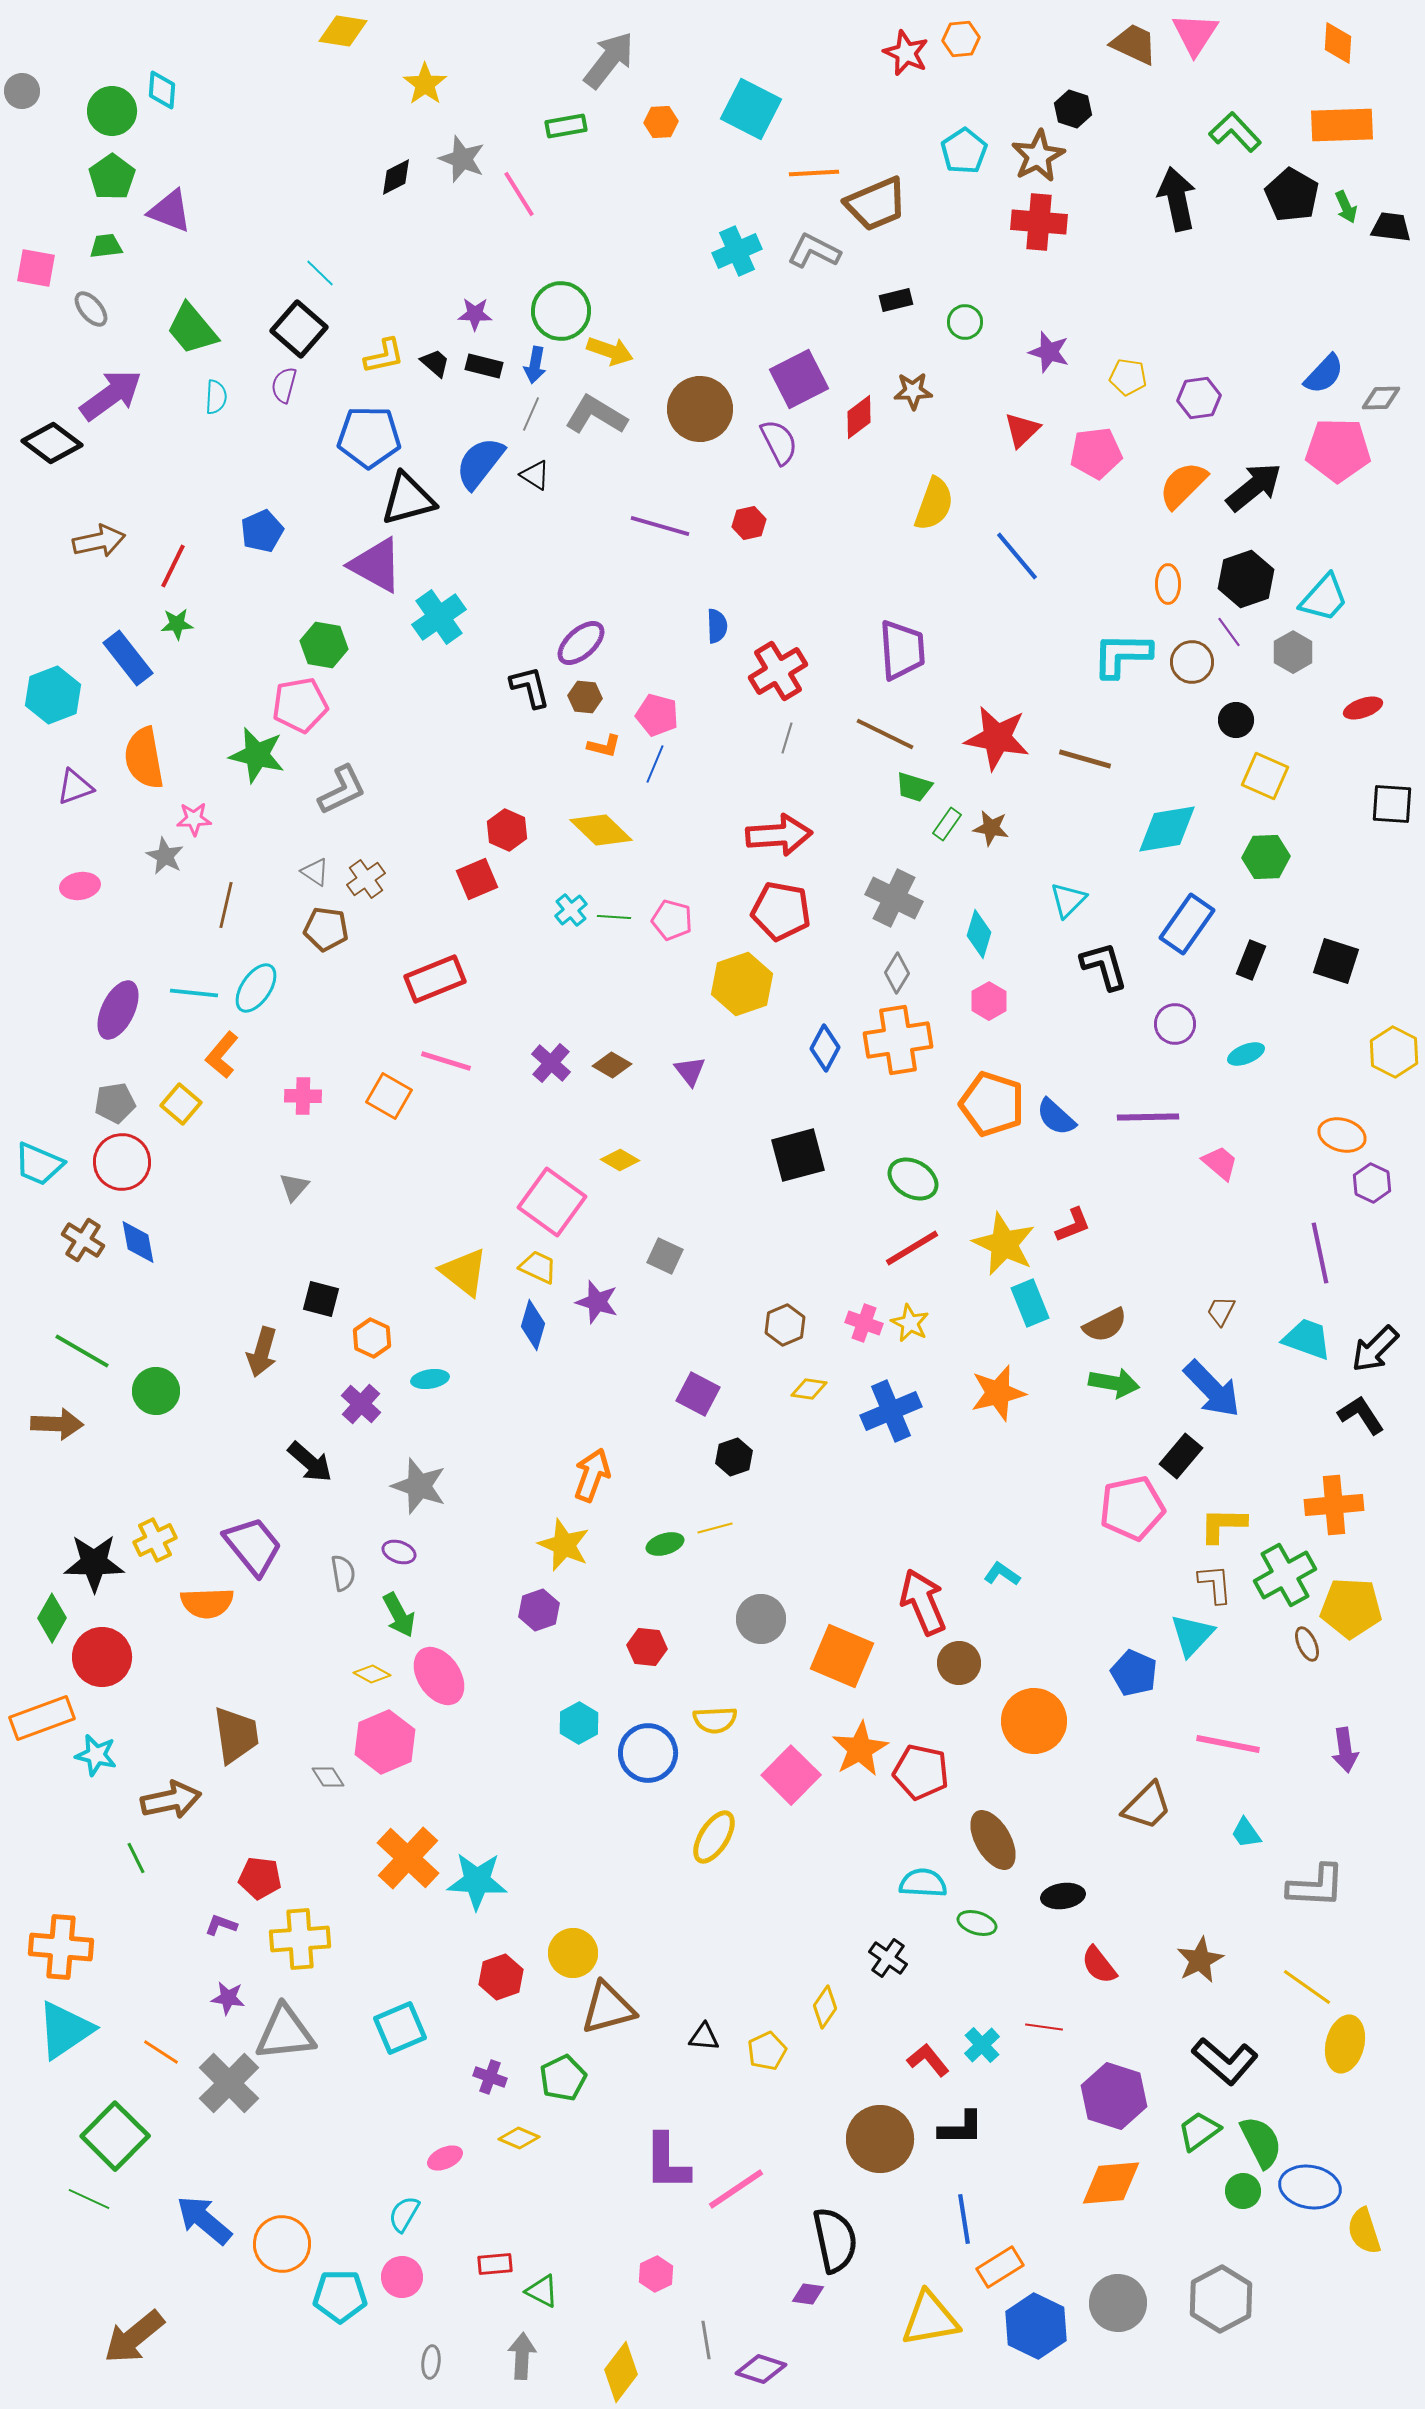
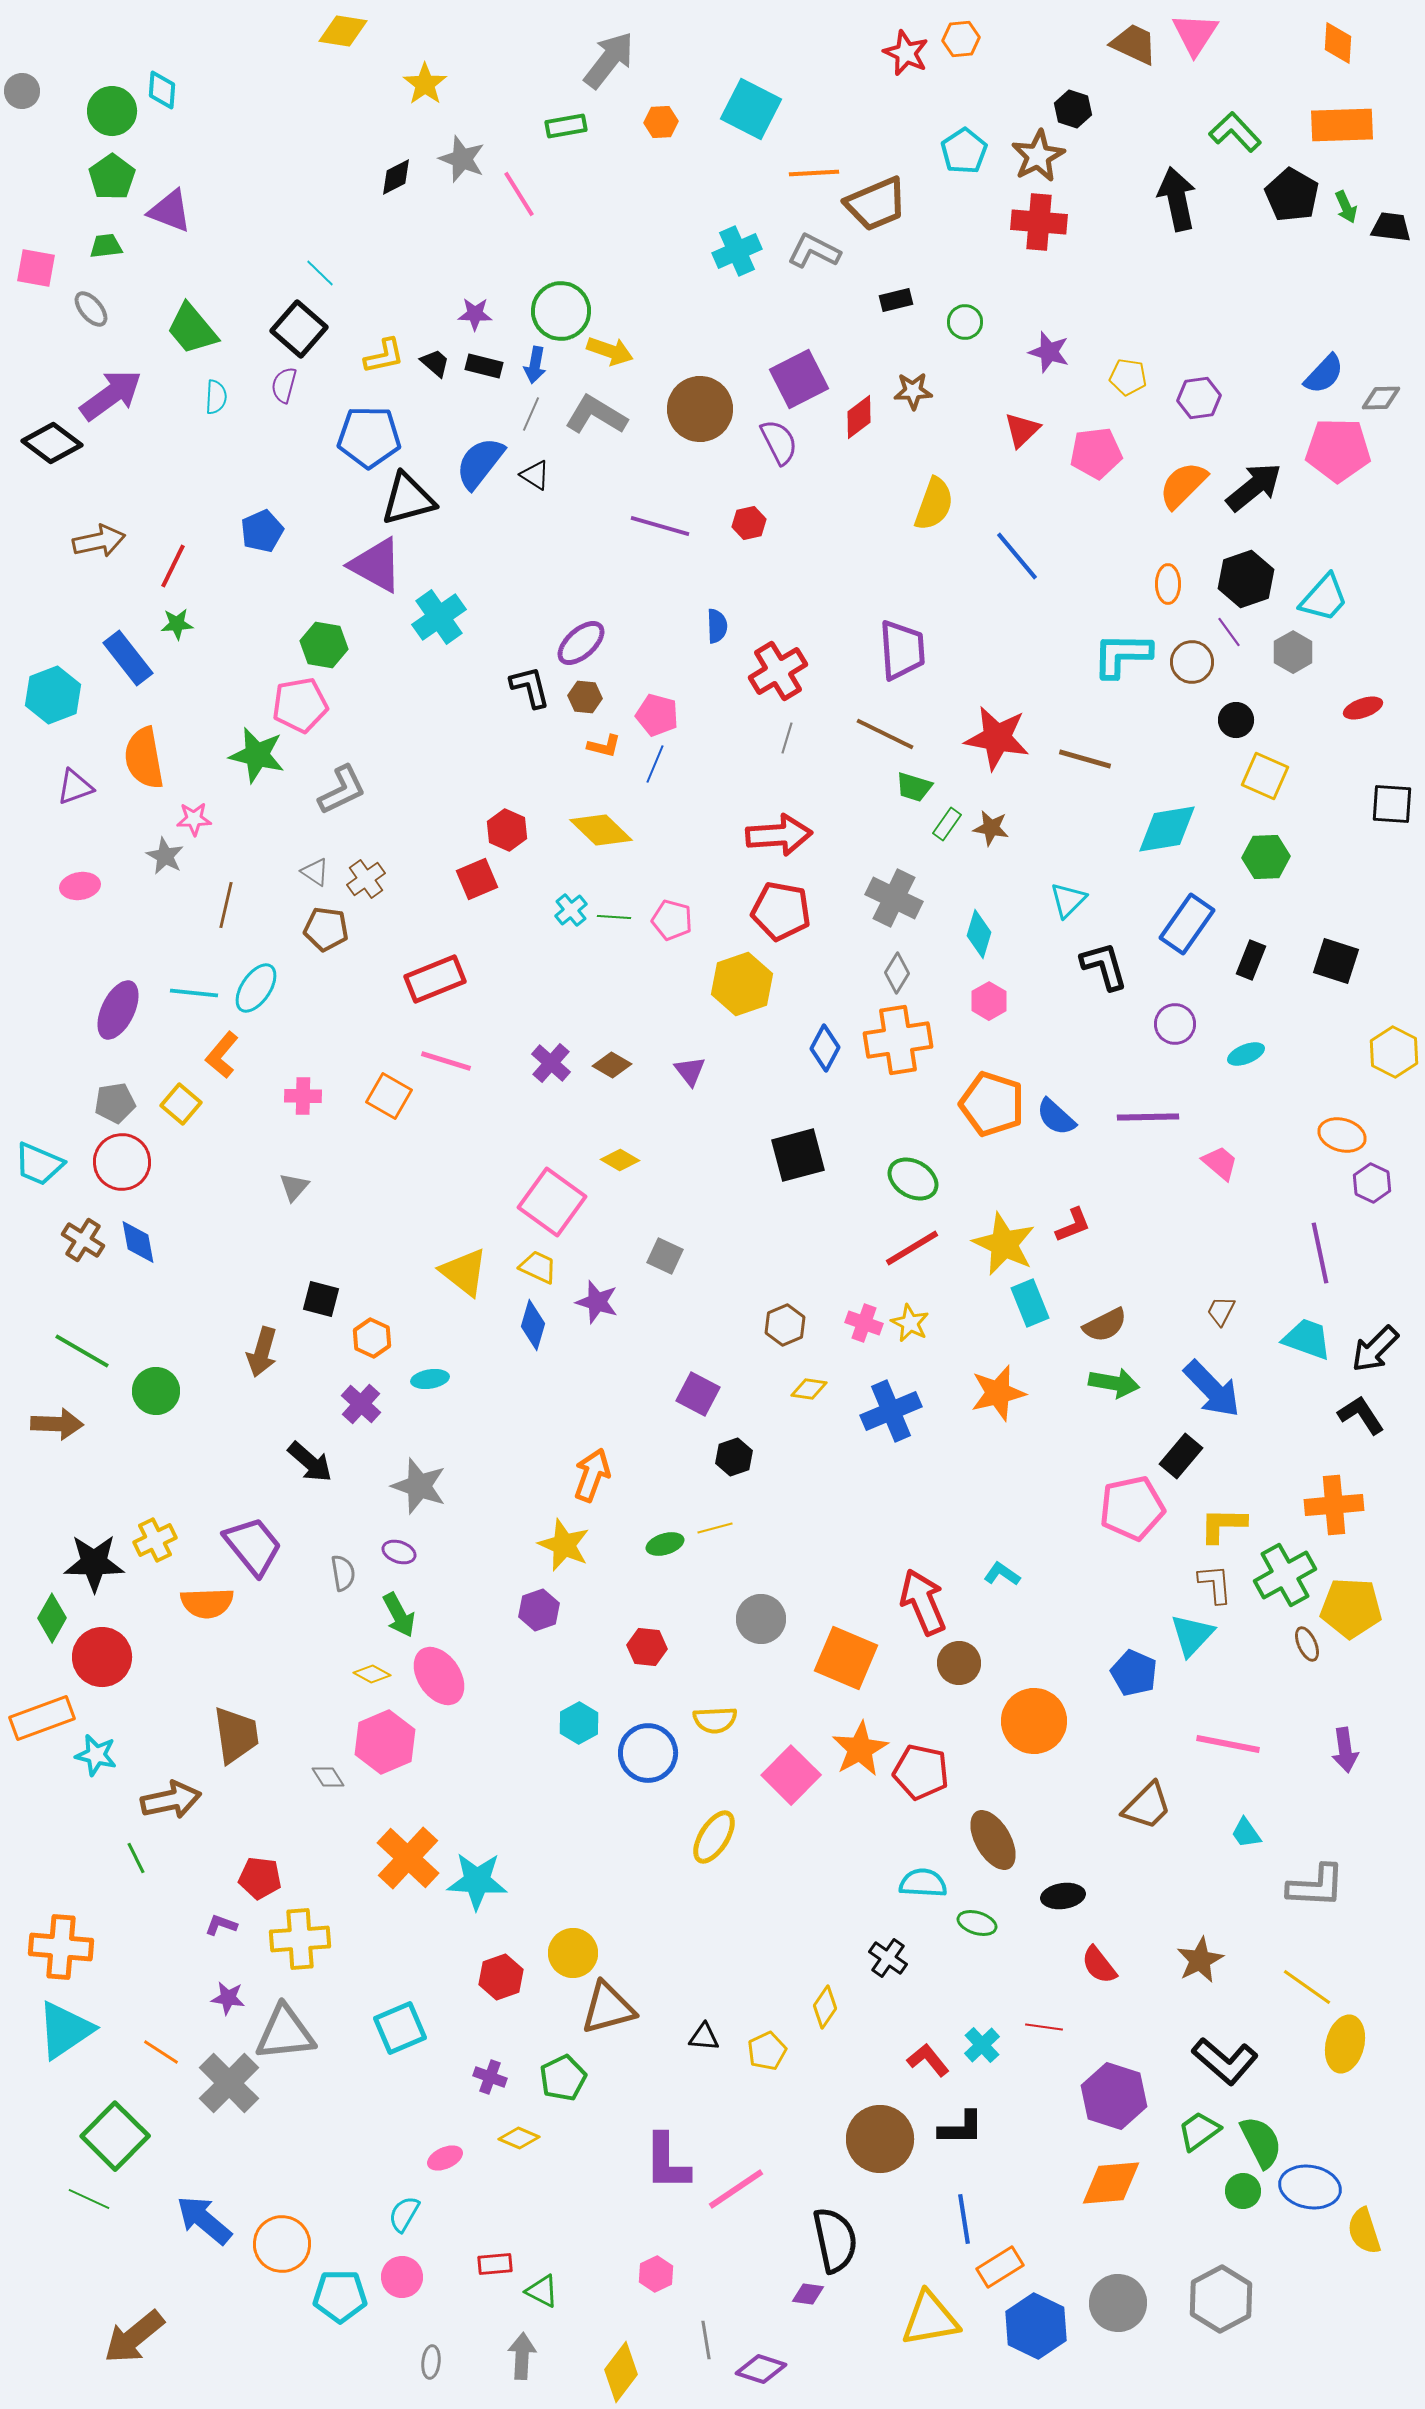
orange square at (842, 1656): moved 4 px right, 2 px down
